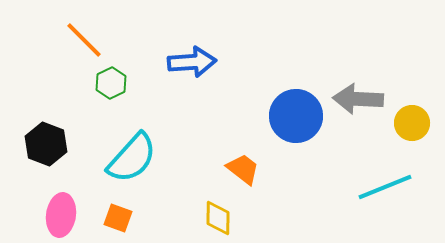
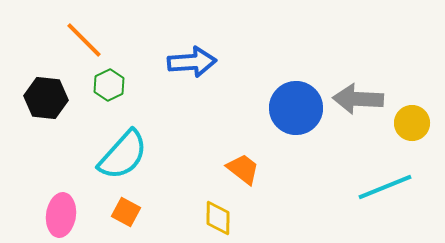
green hexagon: moved 2 px left, 2 px down
blue circle: moved 8 px up
black hexagon: moved 46 px up; rotated 15 degrees counterclockwise
cyan semicircle: moved 9 px left, 3 px up
orange square: moved 8 px right, 6 px up; rotated 8 degrees clockwise
